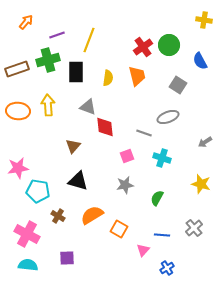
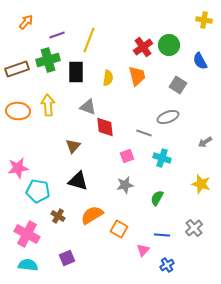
purple square: rotated 21 degrees counterclockwise
blue cross: moved 3 px up
